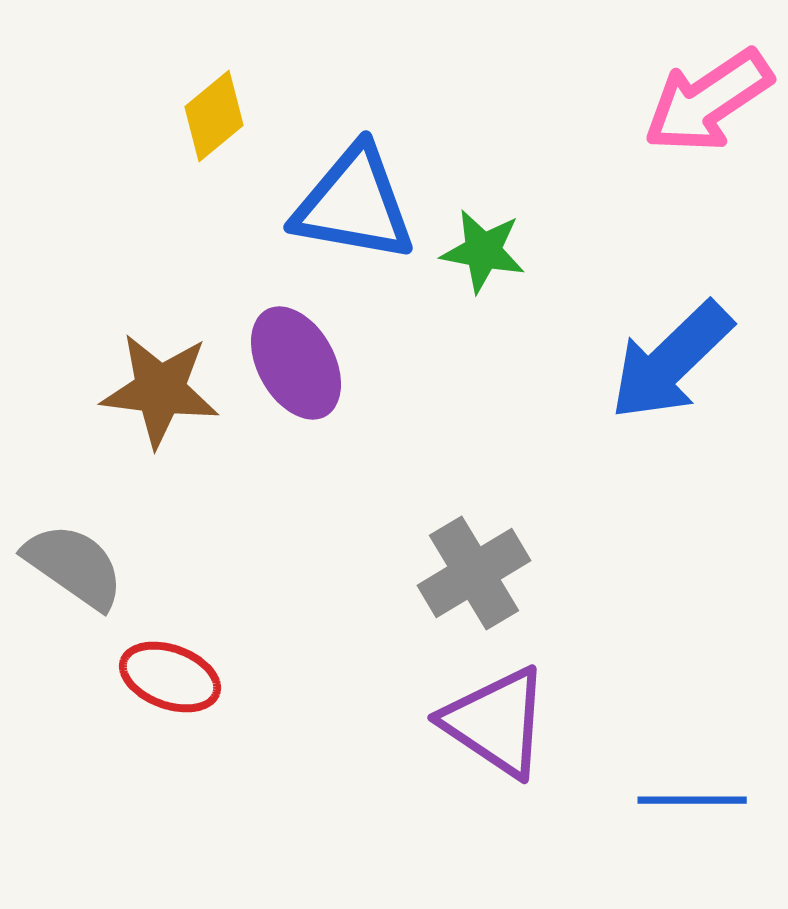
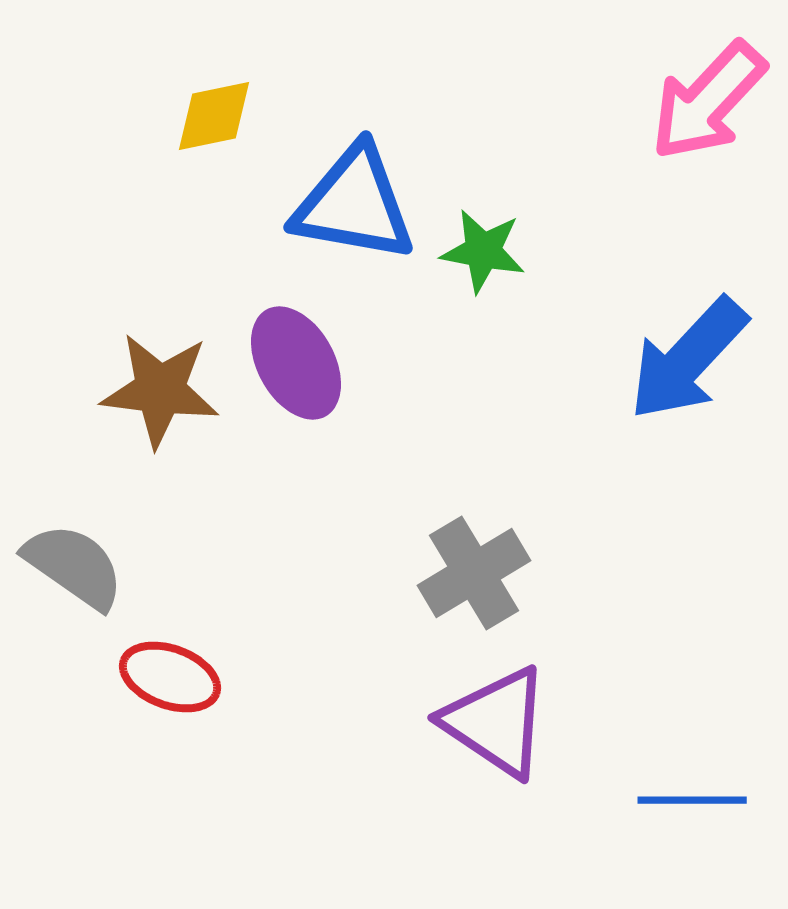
pink arrow: rotated 13 degrees counterclockwise
yellow diamond: rotated 28 degrees clockwise
blue arrow: moved 17 px right, 2 px up; rotated 3 degrees counterclockwise
